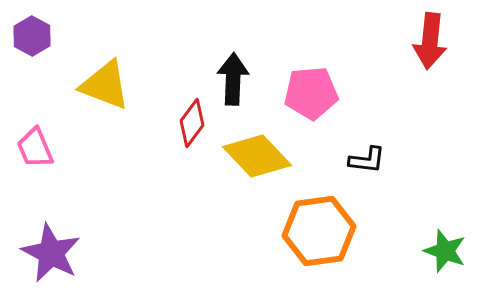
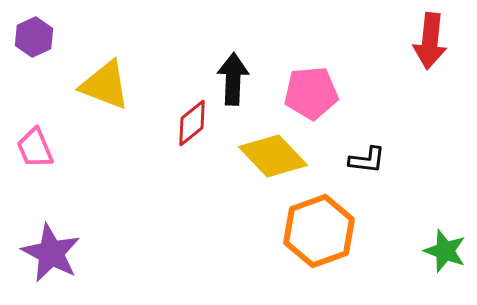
purple hexagon: moved 2 px right, 1 px down; rotated 6 degrees clockwise
red diamond: rotated 15 degrees clockwise
yellow diamond: moved 16 px right
orange hexagon: rotated 12 degrees counterclockwise
